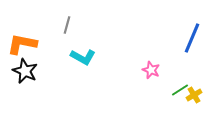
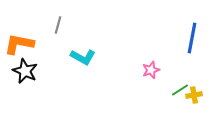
gray line: moved 9 px left
blue line: rotated 12 degrees counterclockwise
orange L-shape: moved 3 px left
pink star: rotated 30 degrees clockwise
yellow cross: rotated 21 degrees clockwise
